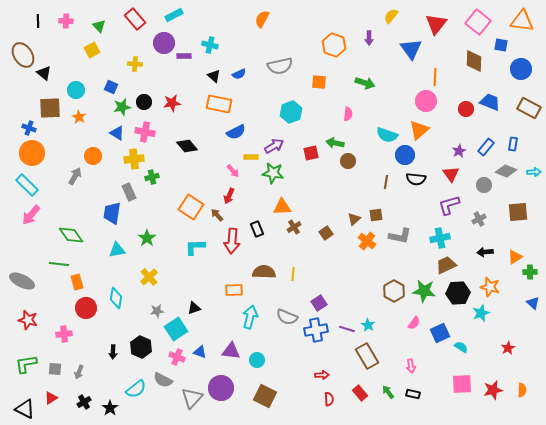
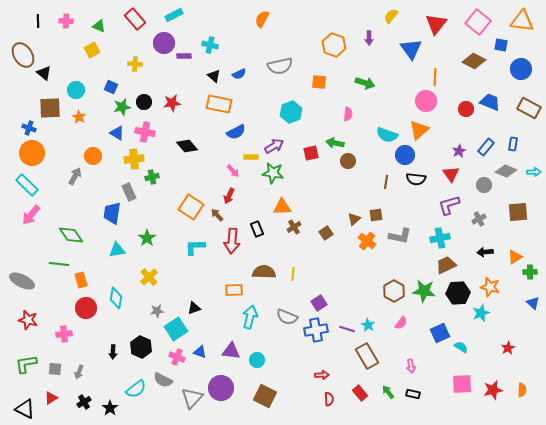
green triangle at (99, 26): rotated 24 degrees counterclockwise
brown diamond at (474, 61): rotated 65 degrees counterclockwise
orange rectangle at (77, 282): moved 4 px right, 2 px up
pink semicircle at (414, 323): moved 13 px left
